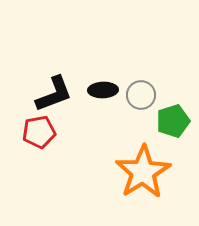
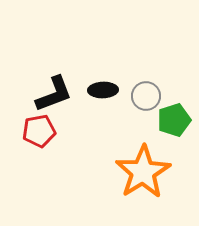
gray circle: moved 5 px right, 1 px down
green pentagon: moved 1 px right, 1 px up
red pentagon: moved 1 px up
